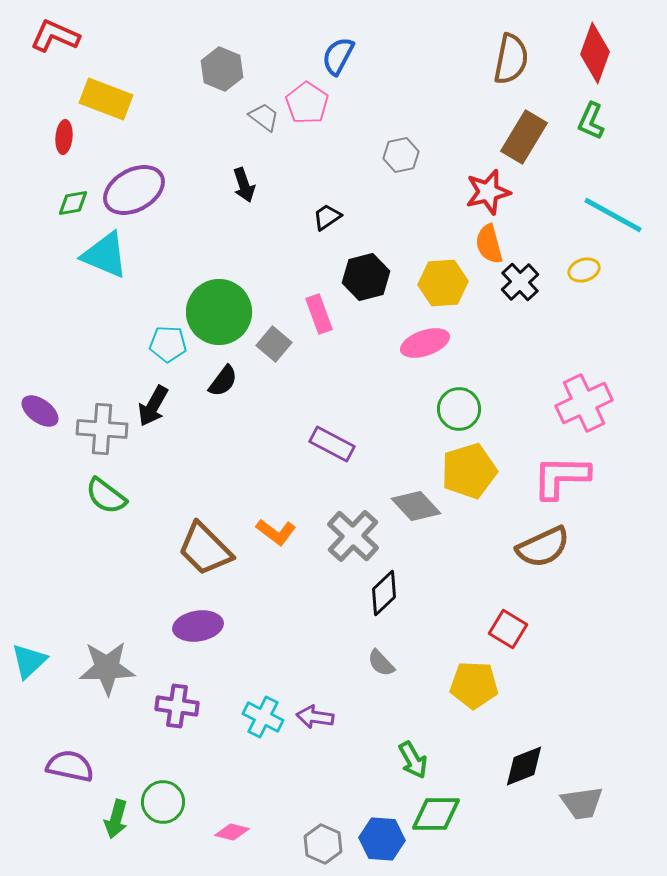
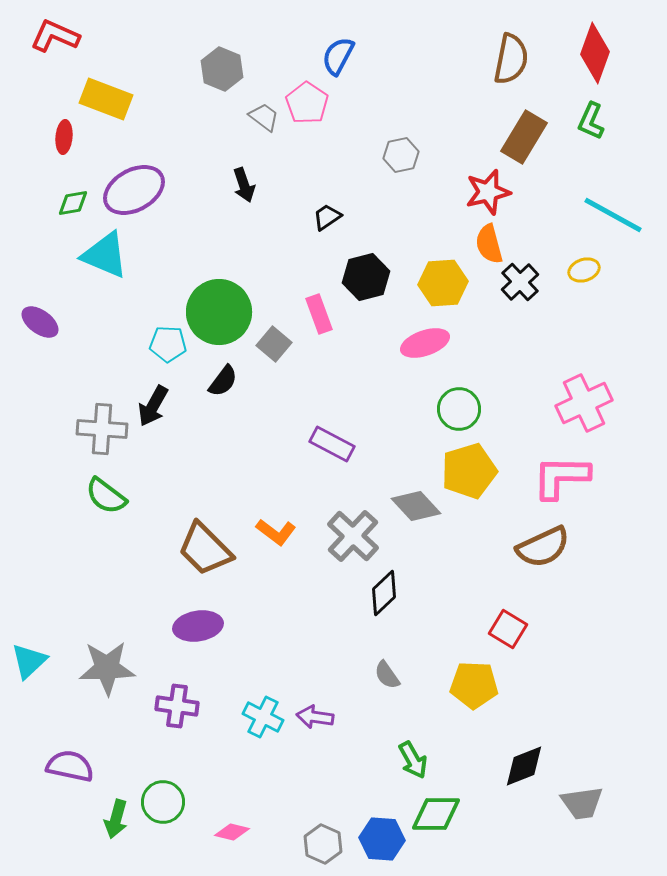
purple ellipse at (40, 411): moved 89 px up
gray semicircle at (381, 663): moved 6 px right, 12 px down; rotated 8 degrees clockwise
